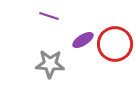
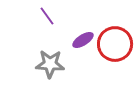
purple line: moved 2 px left; rotated 36 degrees clockwise
